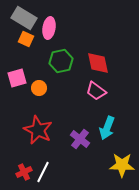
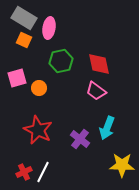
orange square: moved 2 px left, 1 px down
red diamond: moved 1 px right, 1 px down
